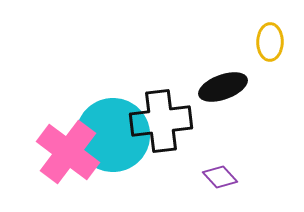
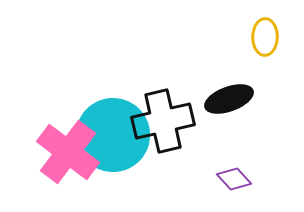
yellow ellipse: moved 5 px left, 5 px up
black ellipse: moved 6 px right, 12 px down
black cross: moved 2 px right; rotated 6 degrees counterclockwise
purple diamond: moved 14 px right, 2 px down
